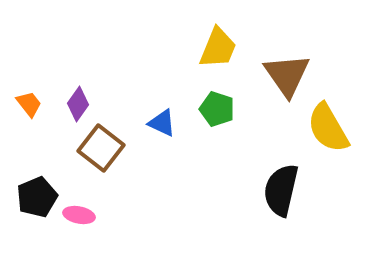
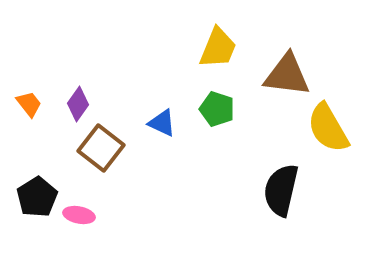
brown triangle: rotated 48 degrees counterclockwise
black pentagon: rotated 9 degrees counterclockwise
